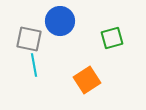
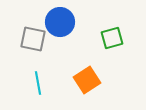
blue circle: moved 1 px down
gray square: moved 4 px right
cyan line: moved 4 px right, 18 px down
